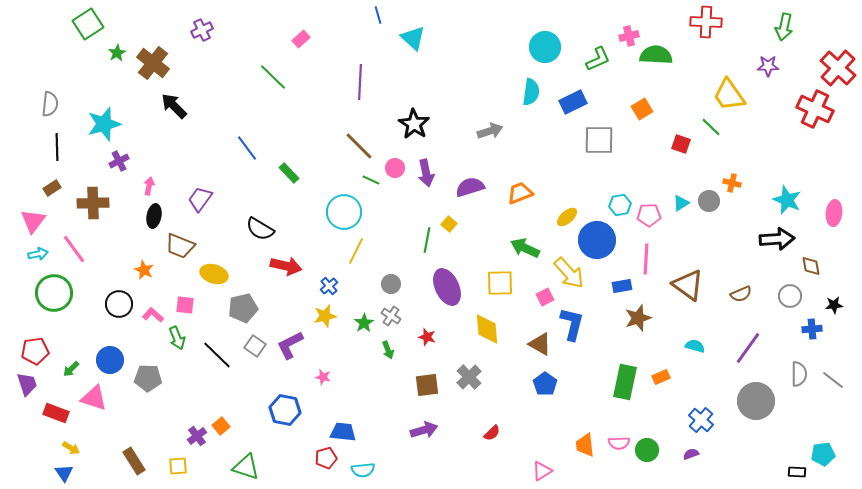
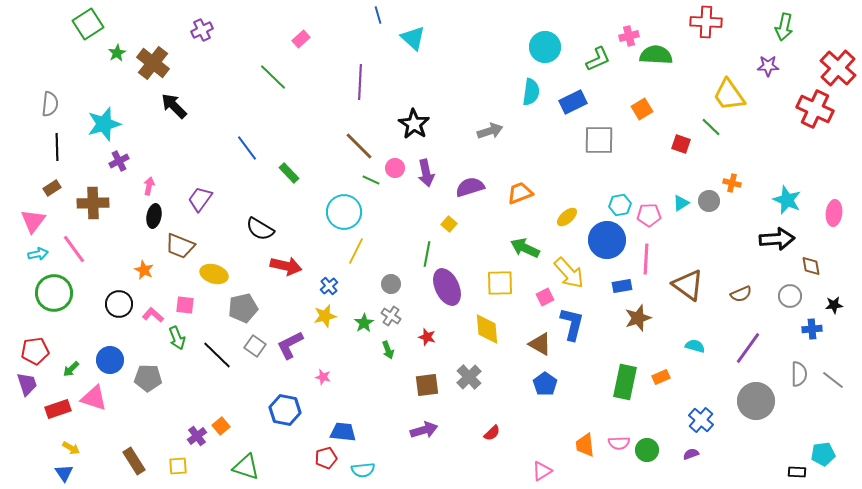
green line at (427, 240): moved 14 px down
blue circle at (597, 240): moved 10 px right
red rectangle at (56, 413): moved 2 px right, 4 px up; rotated 40 degrees counterclockwise
